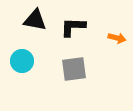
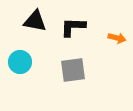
black triangle: moved 1 px down
cyan circle: moved 2 px left, 1 px down
gray square: moved 1 px left, 1 px down
